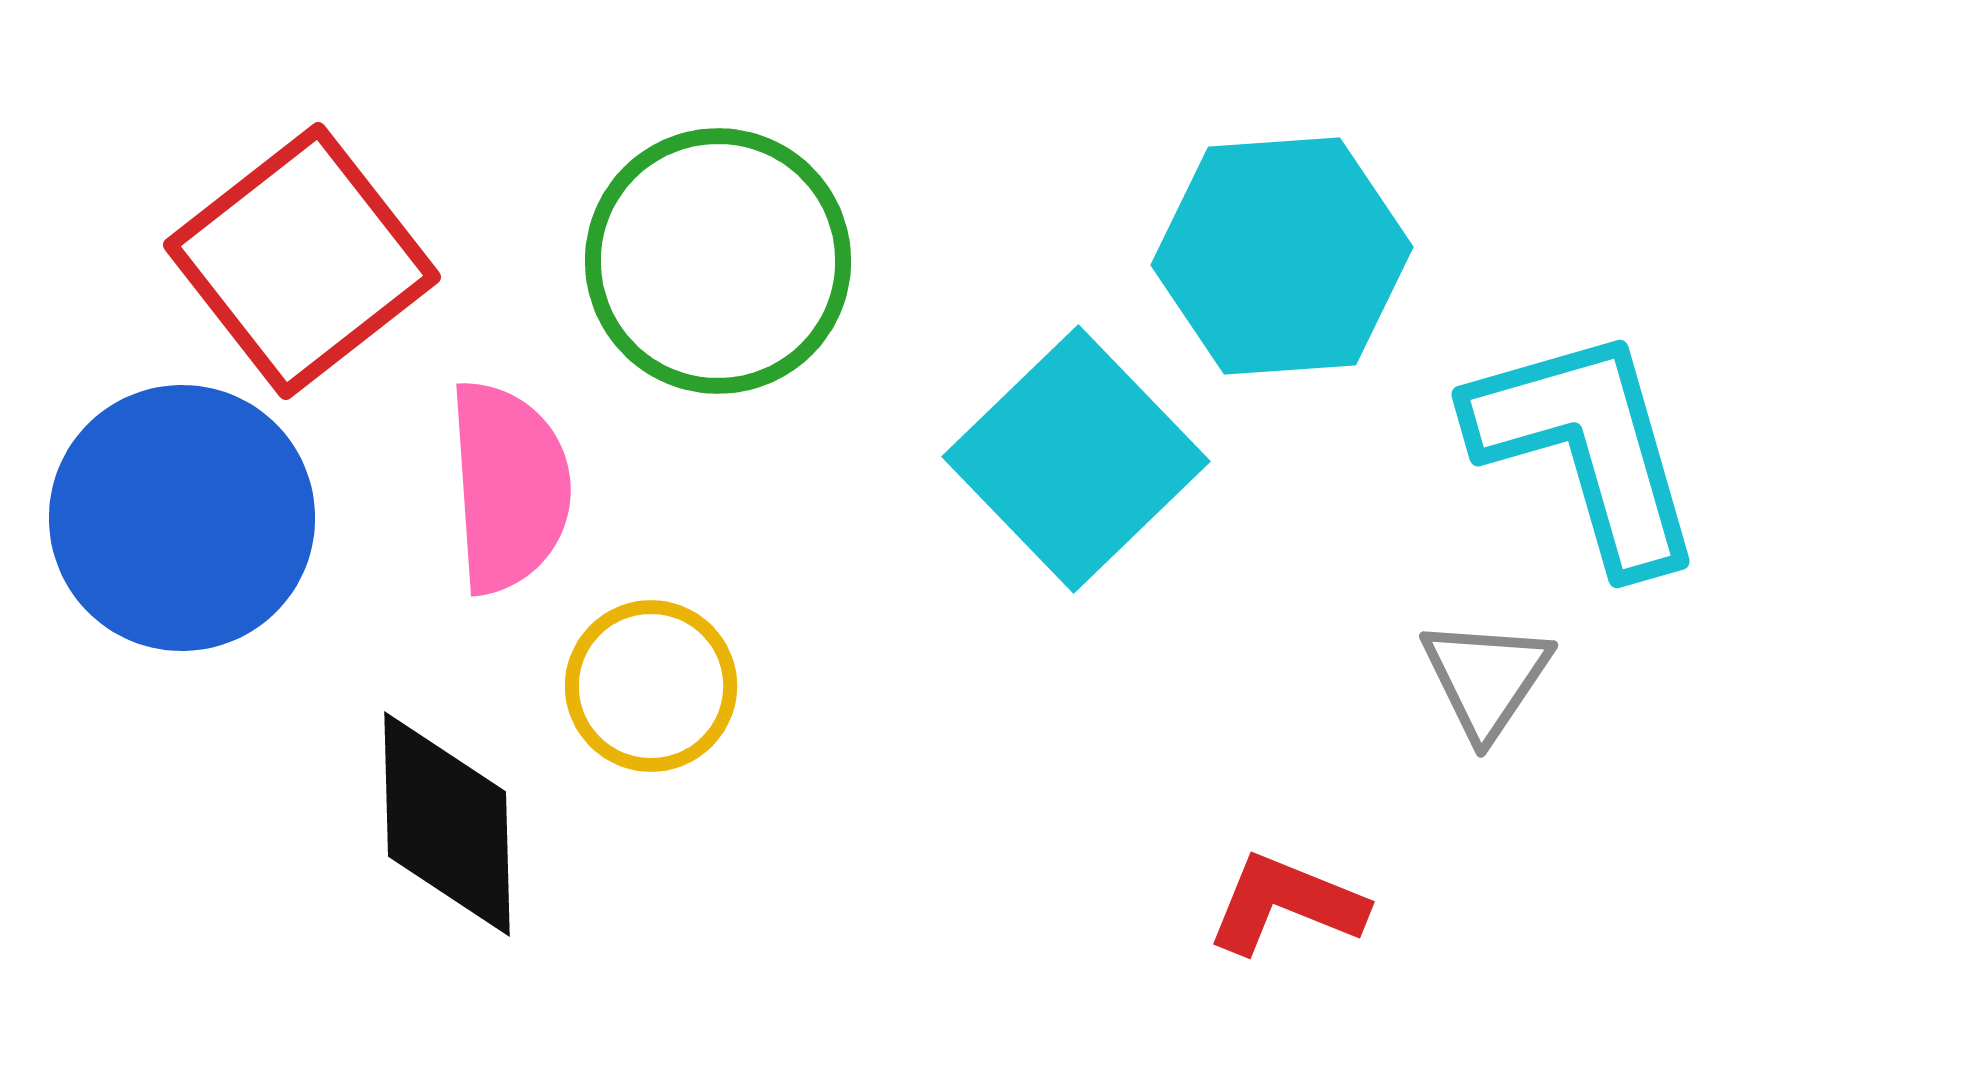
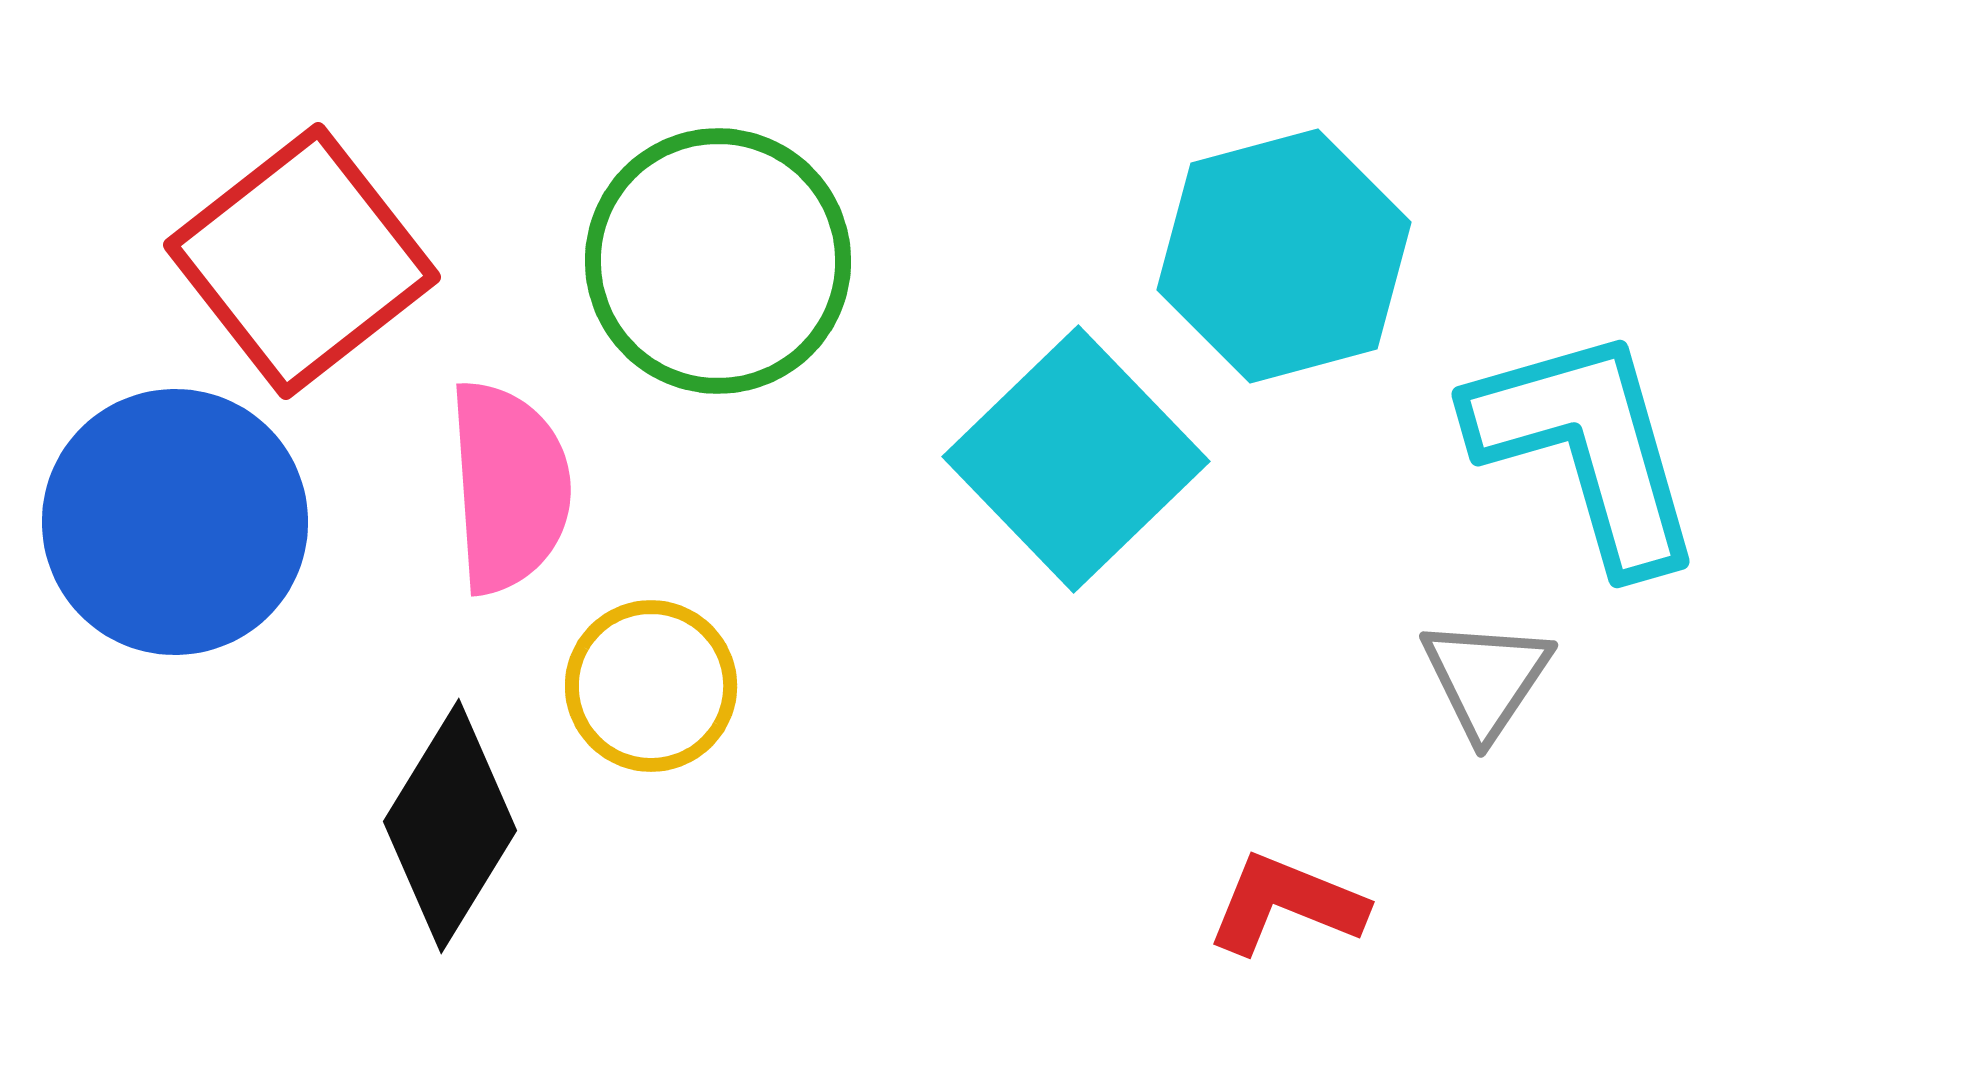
cyan hexagon: moved 2 px right; rotated 11 degrees counterclockwise
blue circle: moved 7 px left, 4 px down
black diamond: moved 3 px right, 2 px down; rotated 33 degrees clockwise
